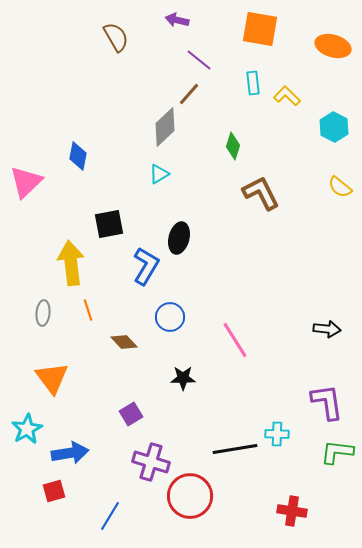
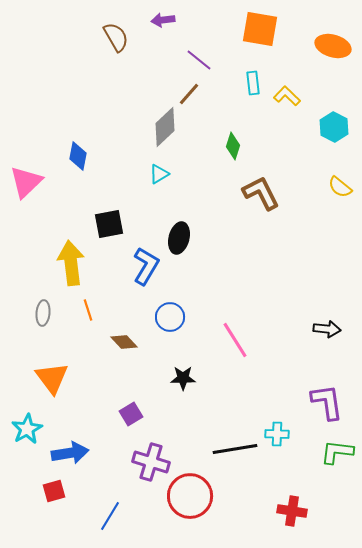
purple arrow: moved 14 px left; rotated 20 degrees counterclockwise
